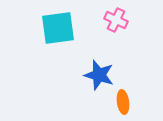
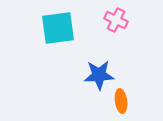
blue star: rotated 20 degrees counterclockwise
orange ellipse: moved 2 px left, 1 px up
